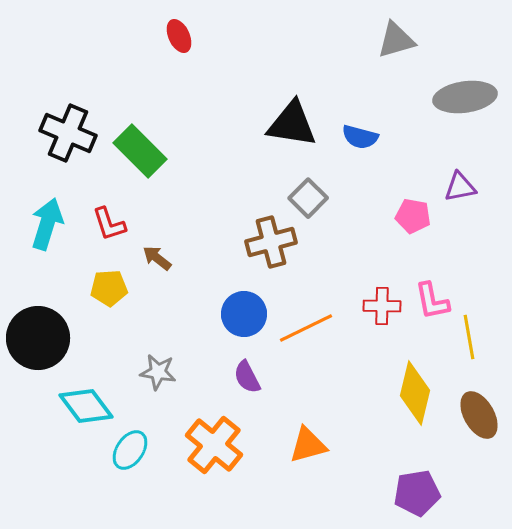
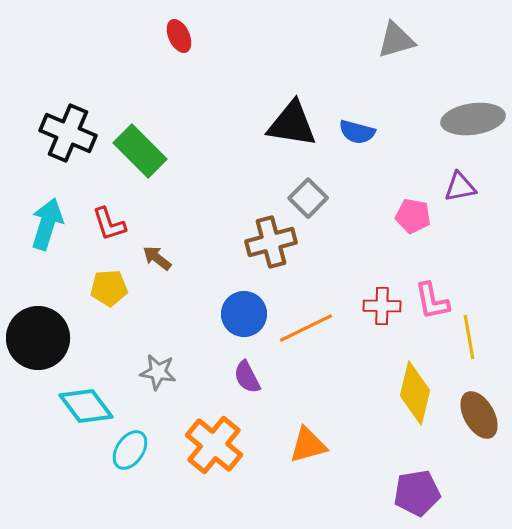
gray ellipse: moved 8 px right, 22 px down
blue semicircle: moved 3 px left, 5 px up
